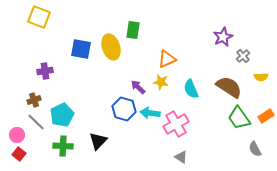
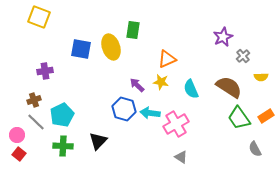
purple arrow: moved 1 px left, 2 px up
